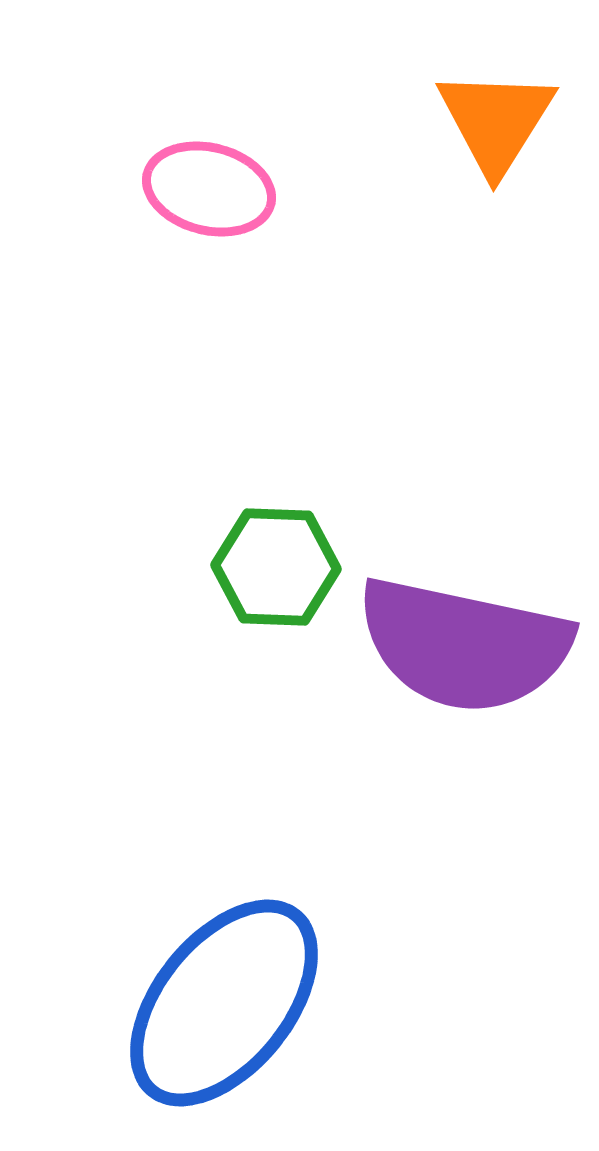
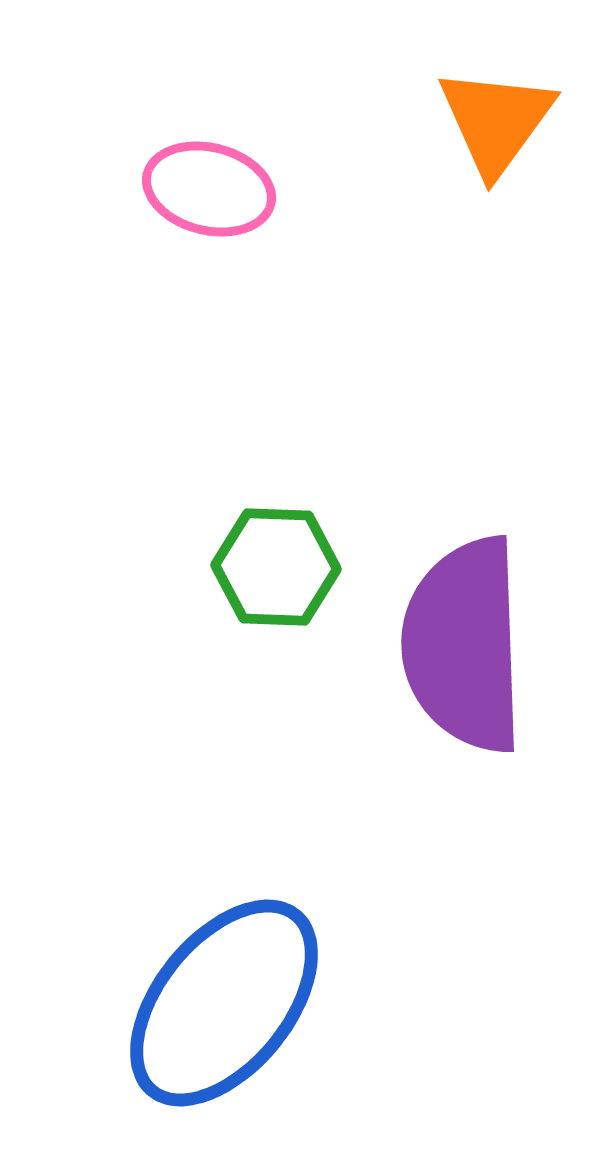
orange triangle: rotated 4 degrees clockwise
purple semicircle: rotated 76 degrees clockwise
